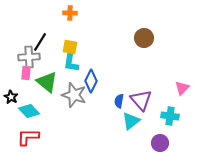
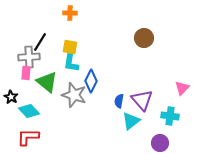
purple triangle: moved 1 px right
